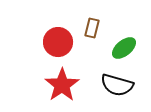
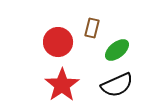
green ellipse: moved 7 px left, 2 px down
black semicircle: rotated 40 degrees counterclockwise
